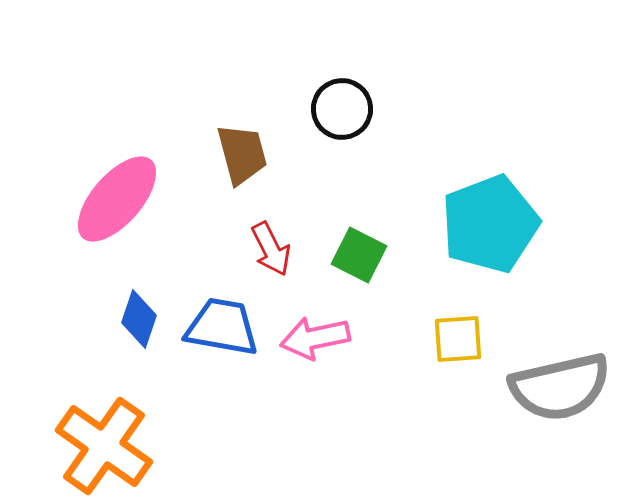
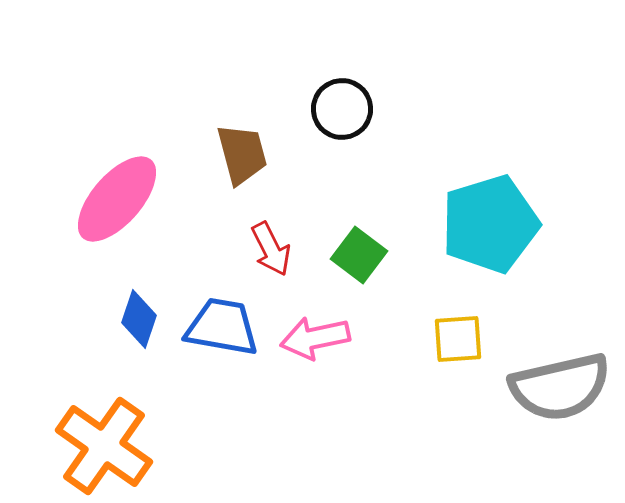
cyan pentagon: rotated 4 degrees clockwise
green square: rotated 10 degrees clockwise
